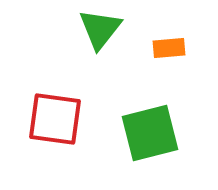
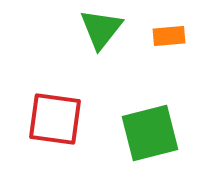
green triangle: moved 1 px right
orange rectangle: moved 12 px up
